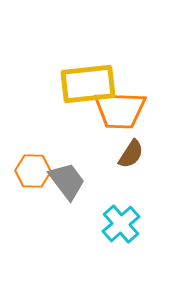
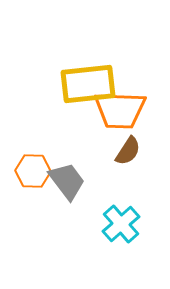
brown semicircle: moved 3 px left, 3 px up
